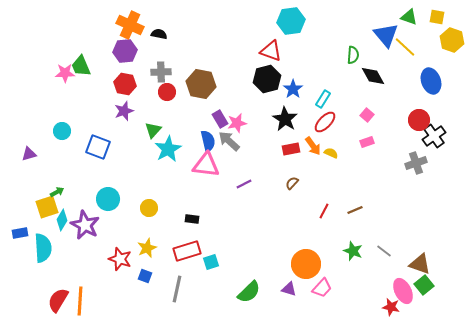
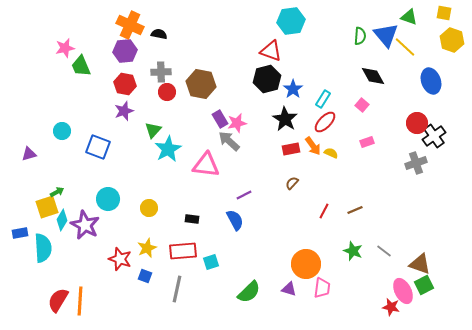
yellow square at (437, 17): moved 7 px right, 4 px up
green semicircle at (353, 55): moved 7 px right, 19 px up
pink star at (65, 73): moved 25 px up; rotated 12 degrees counterclockwise
pink square at (367, 115): moved 5 px left, 10 px up
red circle at (419, 120): moved 2 px left, 3 px down
blue semicircle at (208, 141): moved 27 px right, 79 px down; rotated 15 degrees counterclockwise
purple line at (244, 184): moved 11 px down
red rectangle at (187, 251): moved 4 px left; rotated 12 degrees clockwise
green square at (424, 285): rotated 12 degrees clockwise
pink trapezoid at (322, 288): rotated 35 degrees counterclockwise
